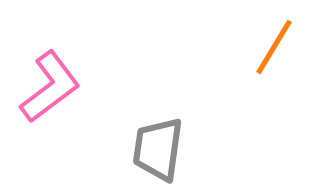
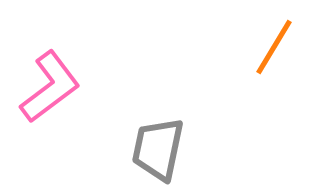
gray trapezoid: rotated 4 degrees clockwise
